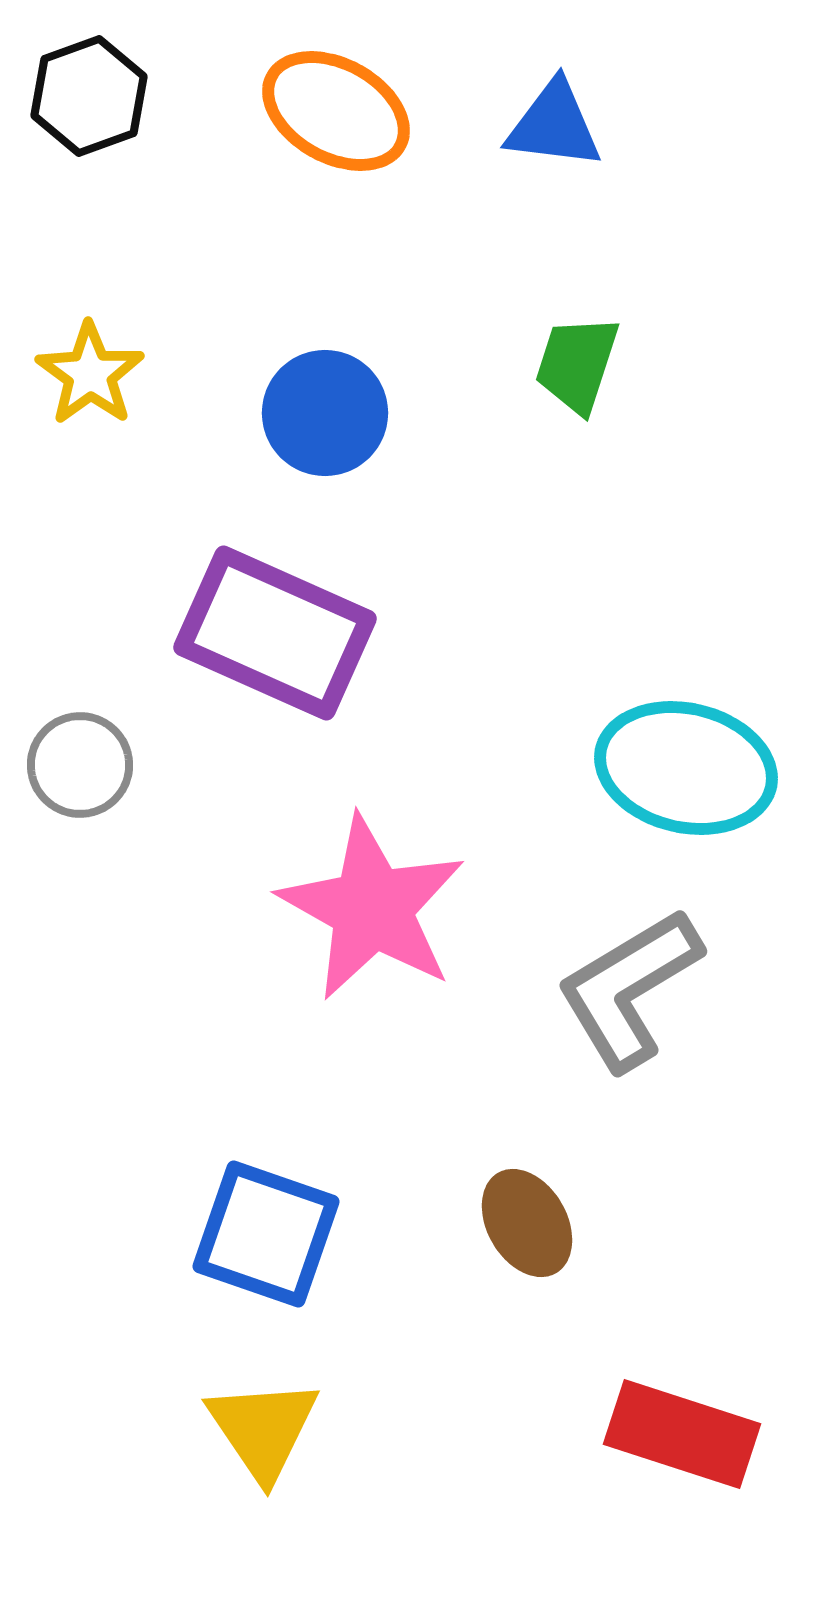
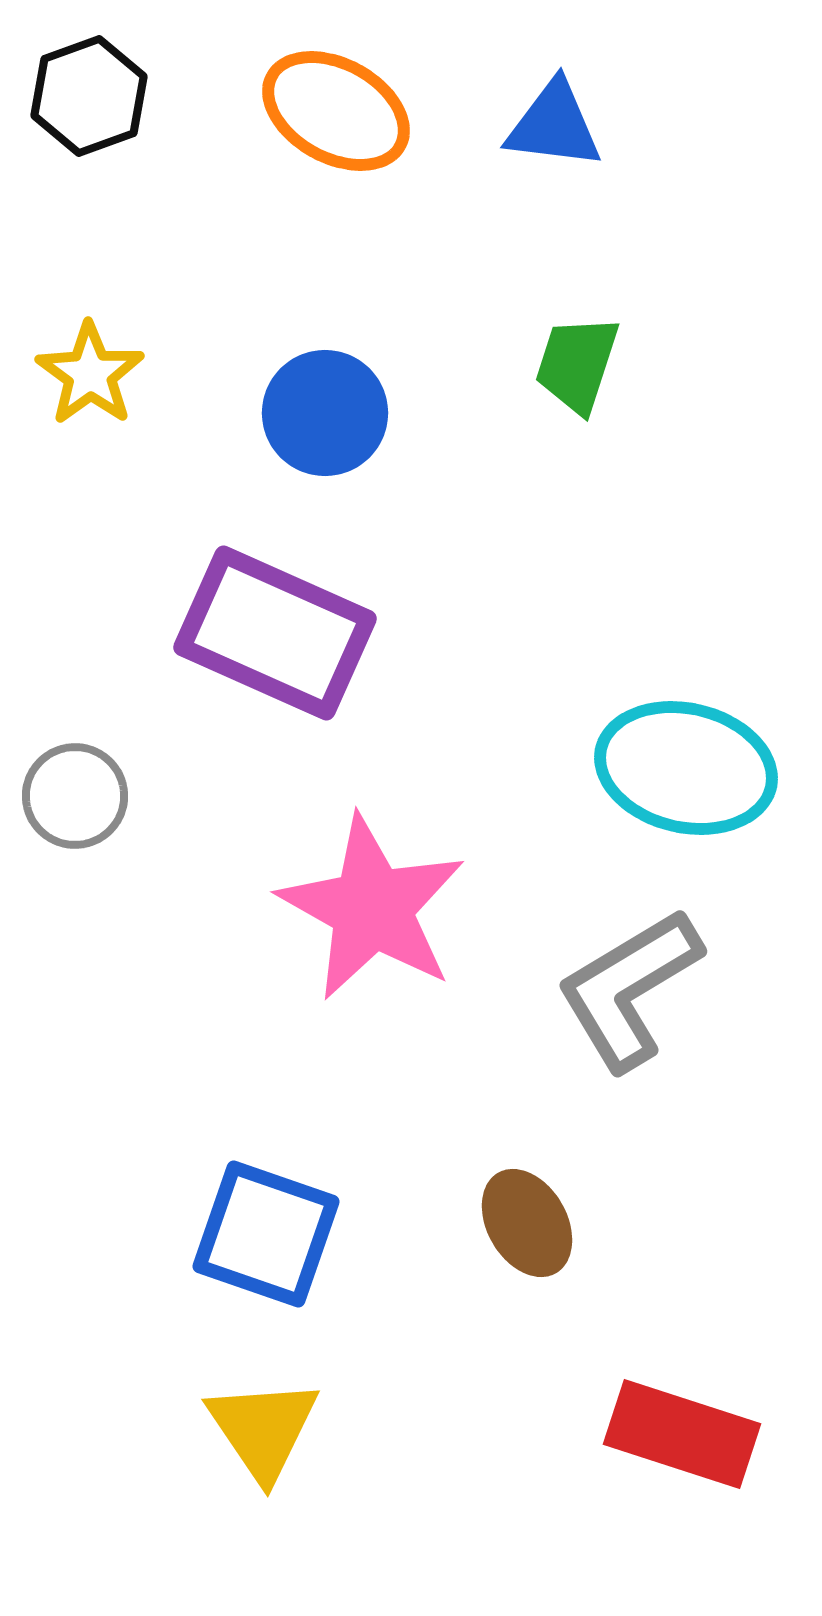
gray circle: moved 5 px left, 31 px down
